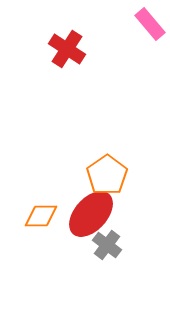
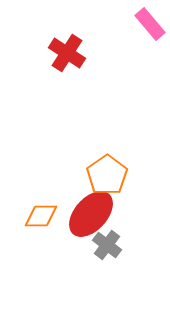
red cross: moved 4 px down
